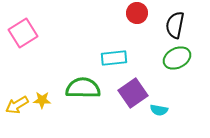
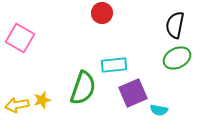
red circle: moved 35 px left
pink square: moved 3 px left, 5 px down; rotated 28 degrees counterclockwise
cyan rectangle: moved 7 px down
green semicircle: rotated 108 degrees clockwise
purple square: rotated 12 degrees clockwise
yellow star: rotated 18 degrees counterclockwise
yellow arrow: rotated 20 degrees clockwise
